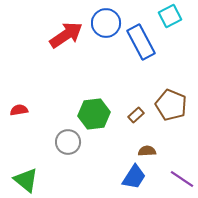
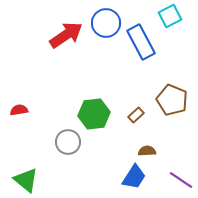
brown pentagon: moved 1 px right, 5 px up
purple line: moved 1 px left, 1 px down
